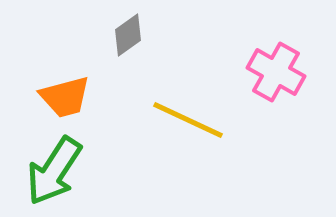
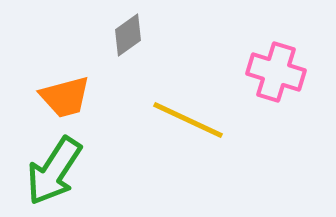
pink cross: rotated 12 degrees counterclockwise
